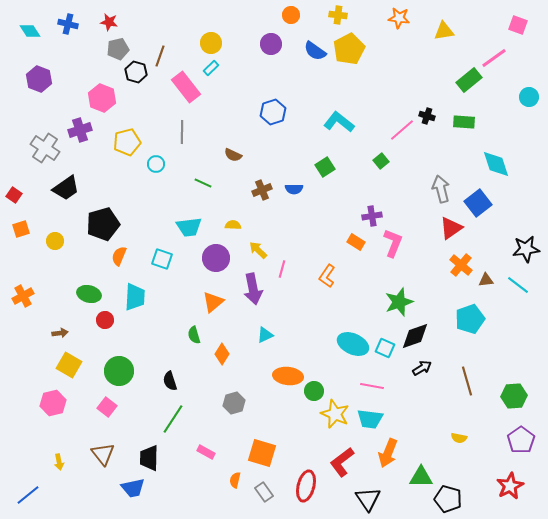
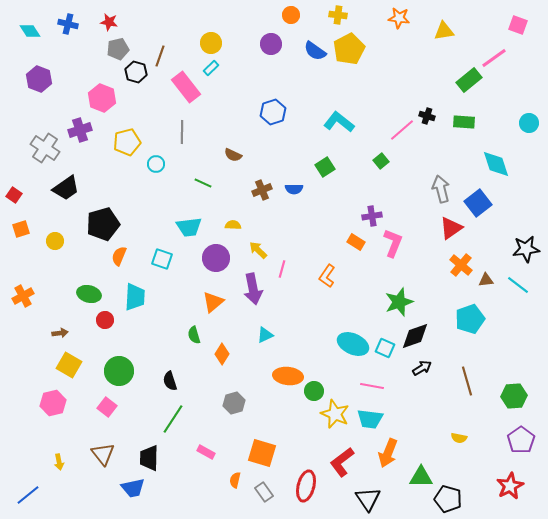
cyan circle at (529, 97): moved 26 px down
